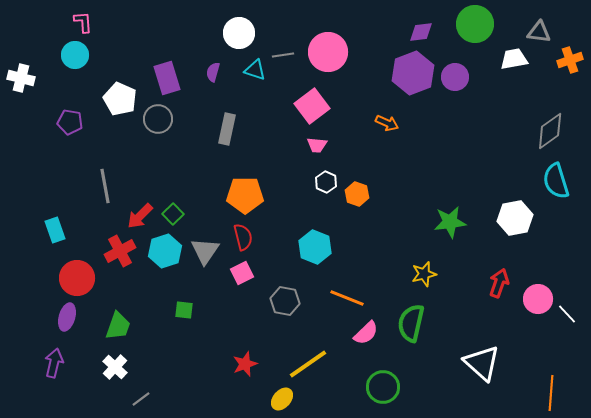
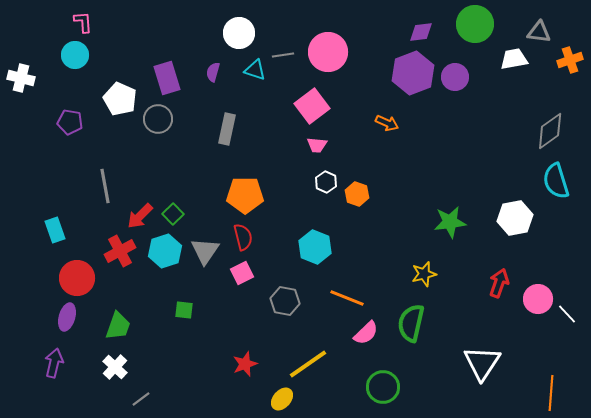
white triangle at (482, 363): rotated 21 degrees clockwise
